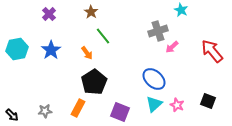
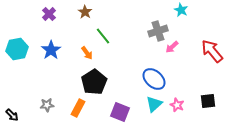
brown star: moved 6 px left
black square: rotated 28 degrees counterclockwise
gray star: moved 2 px right, 6 px up
